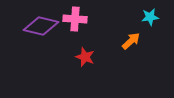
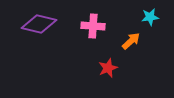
pink cross: moved 18 px right, 7 px down
purple diamond: moved 2 px left, 2 px up
red star: moved 23 px right, 11 px down; rotated 30 degrees clockwise
